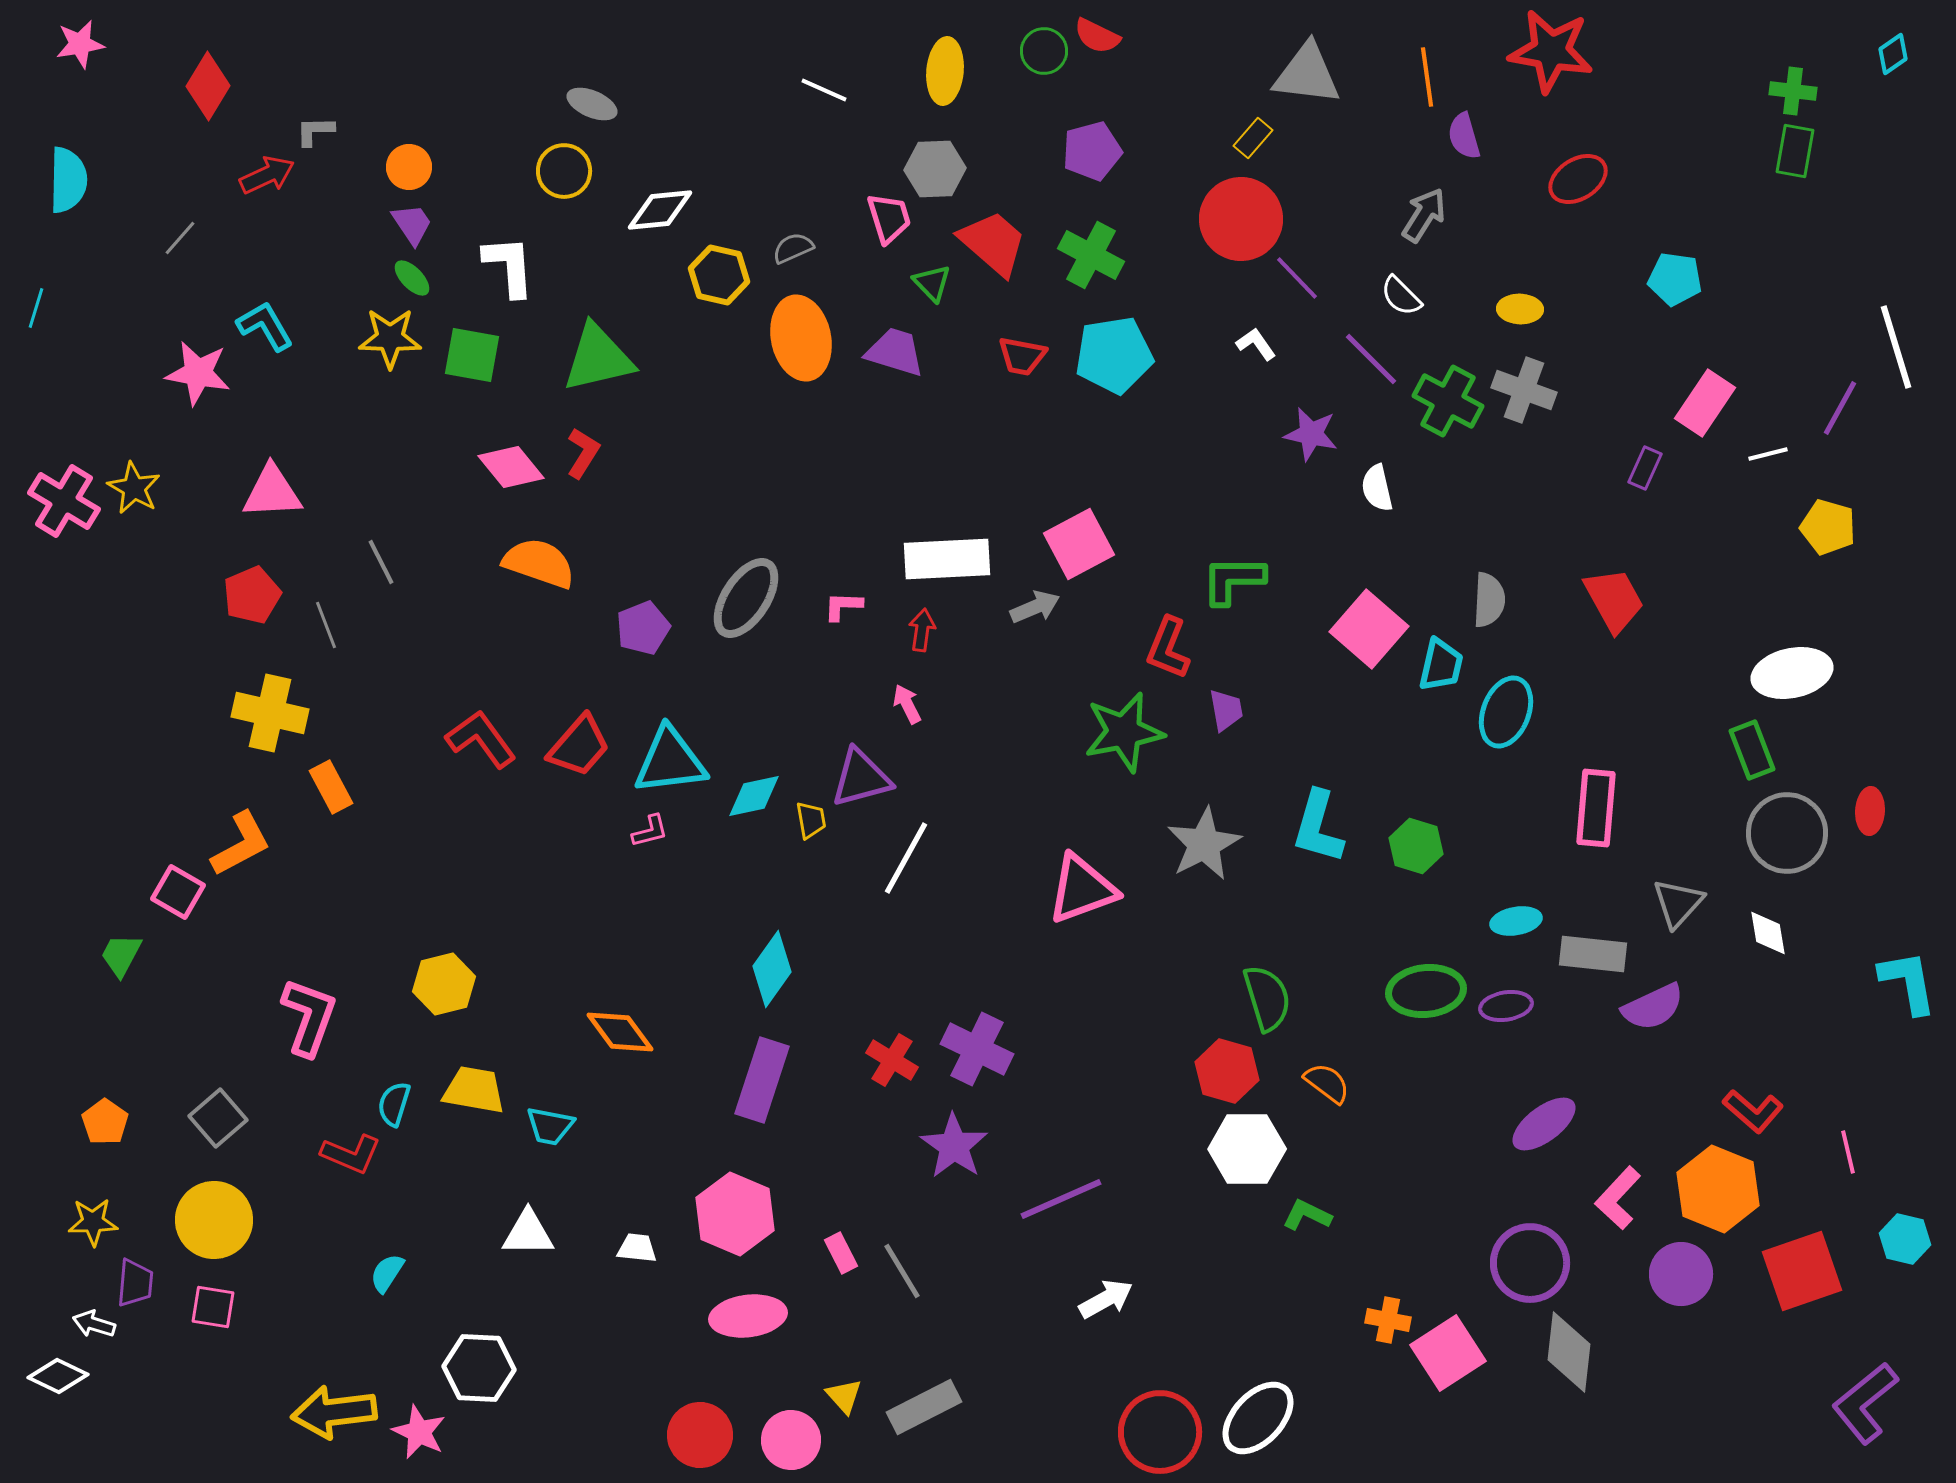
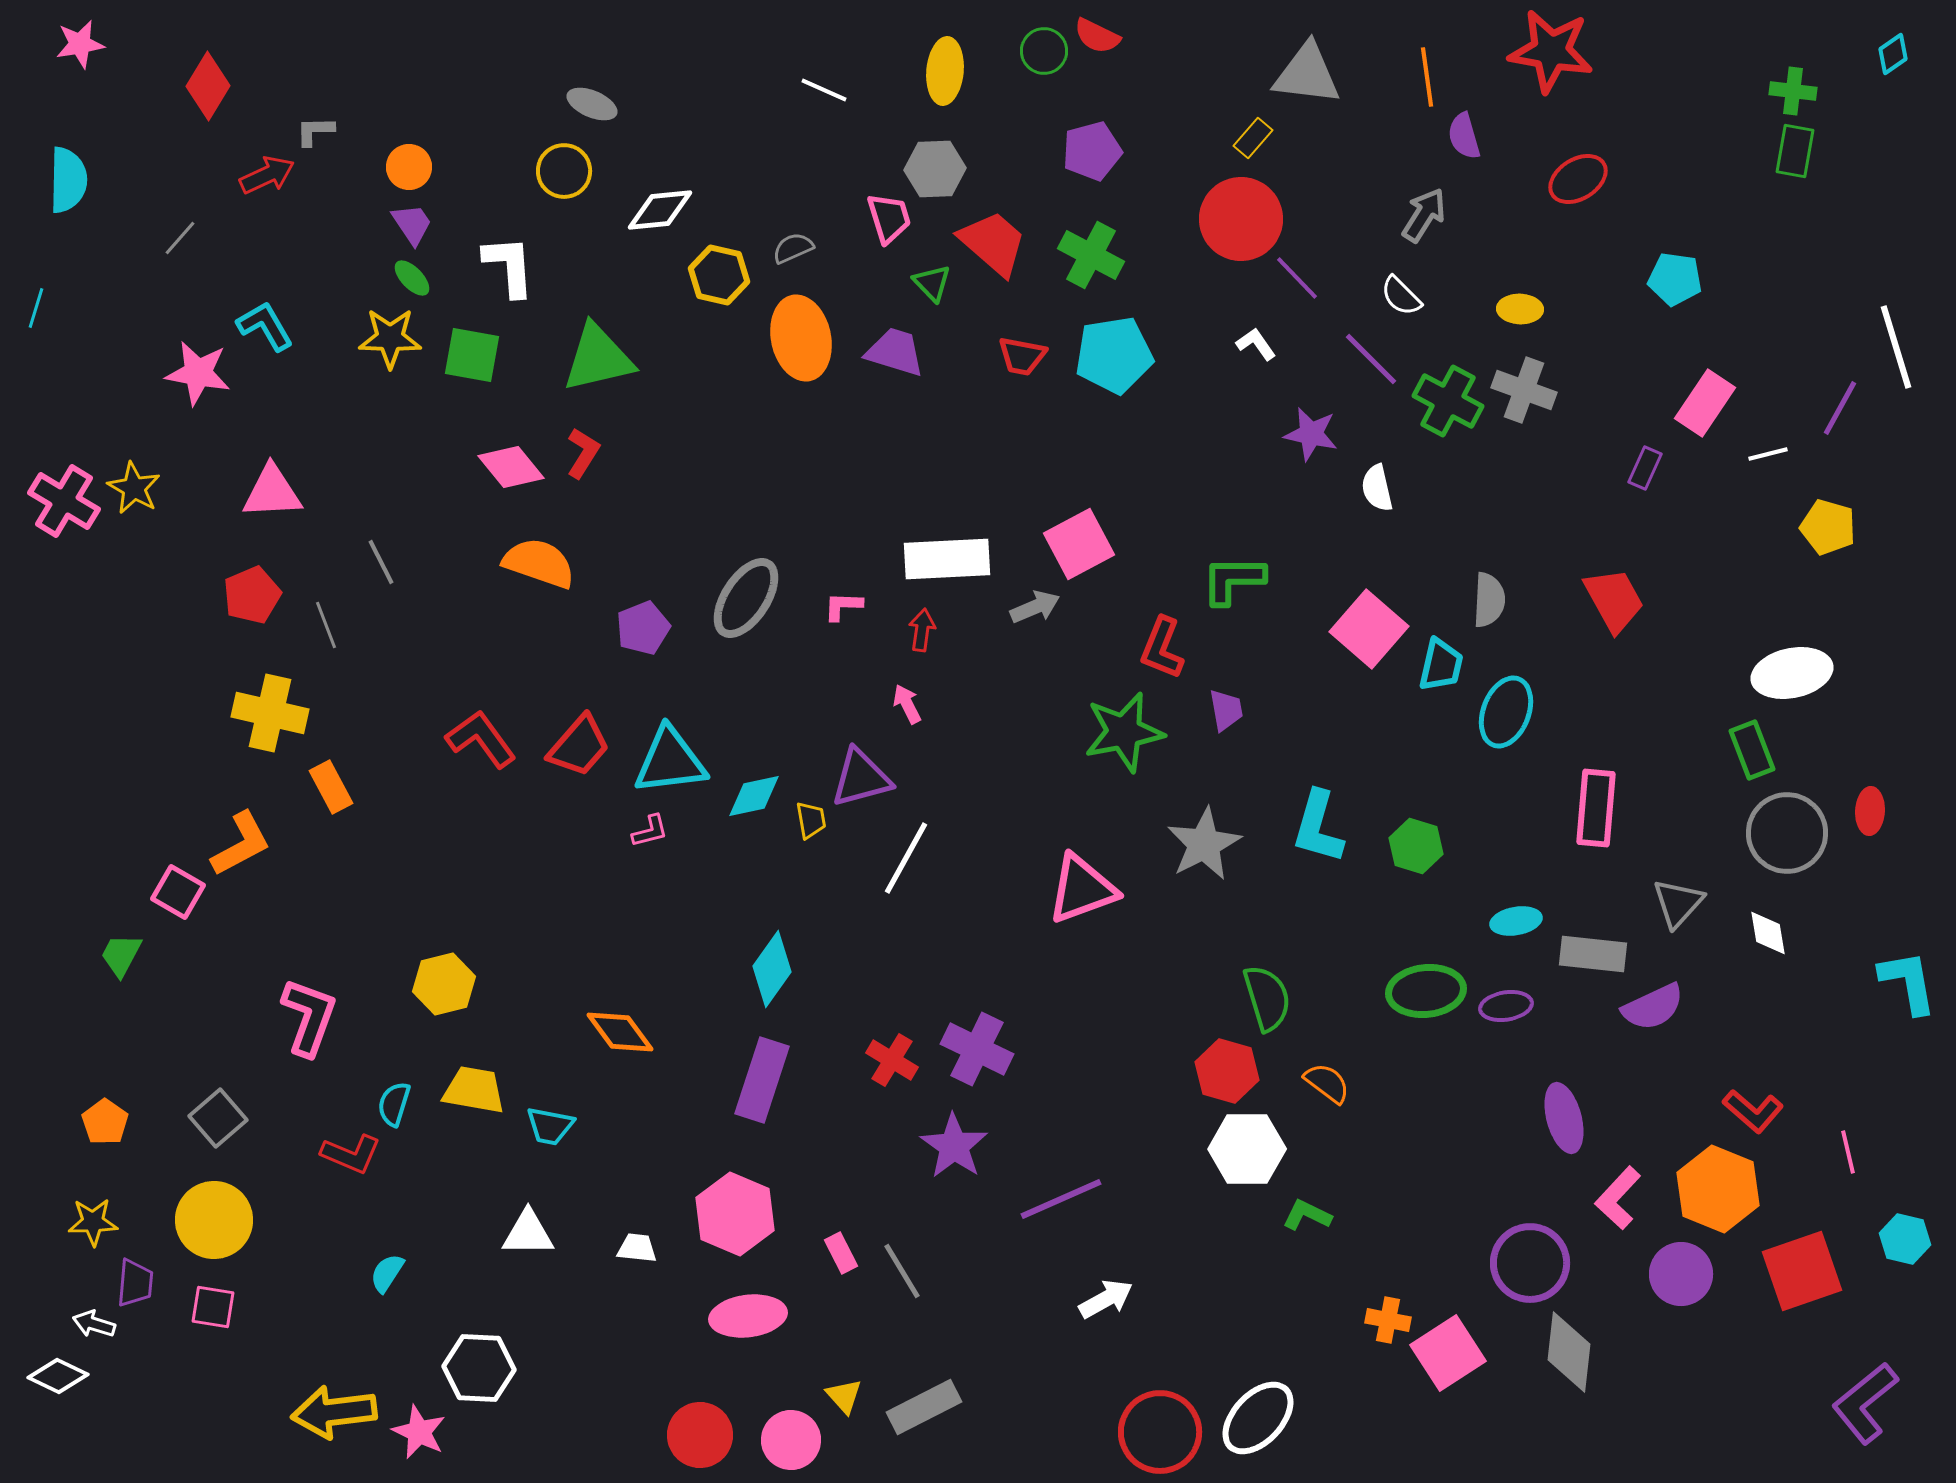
red L-shape at (1168, 648): moved 6 px left
purple ellipse at (1544, 1124): moved 20 px right, 6 px up; rotated 68 degrees counterclockwise
